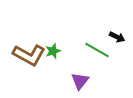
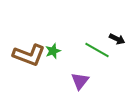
black arrow: moved 2 px down
brown L-shape: rotated 8 degrees counterclockwise
